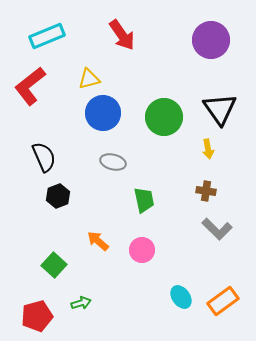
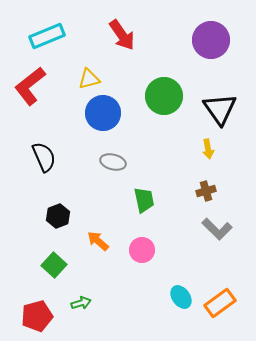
green circle: moved 21 px up
brown cross: rotated 24 degrees counterclockwise
black hexagon: moved 20 px down
orange rectangle: moved 3 px left, 2 px down
